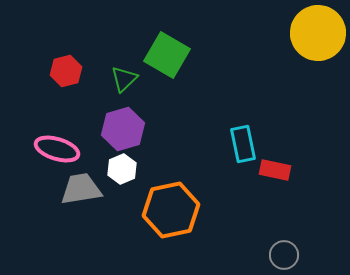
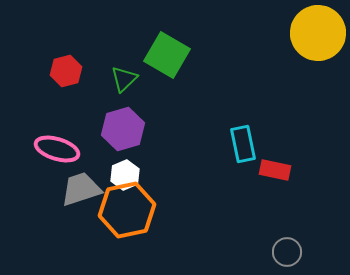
white hexagon: moved 3 px right, 6 px down
gray trapezoid: rotated 9 degrees counterclockwise
orange hexagon: moved 44 px left
gray circle: moved 3 px right, 3 px up
